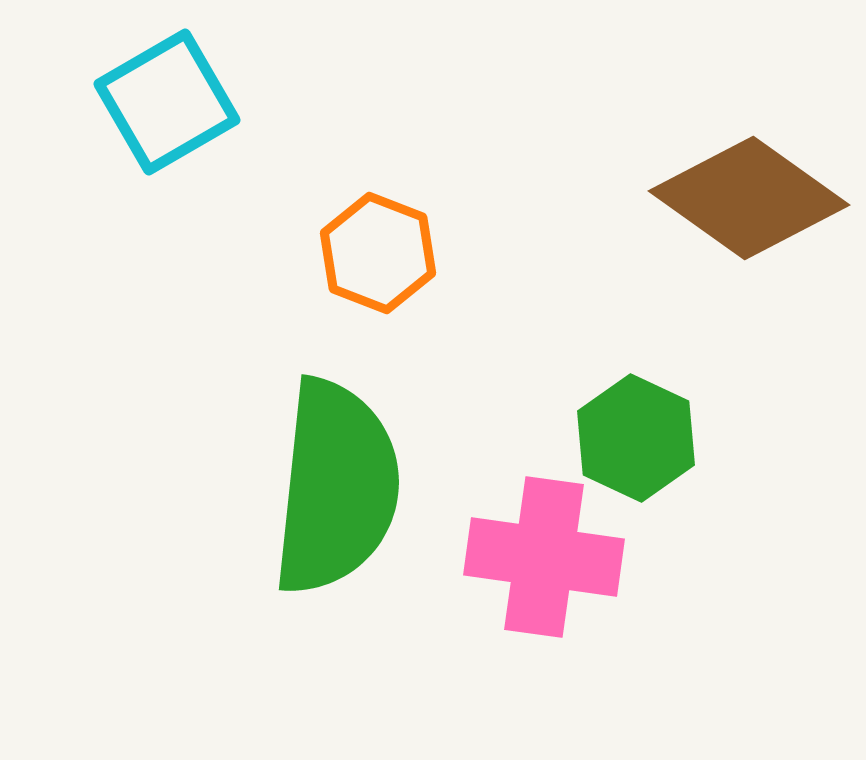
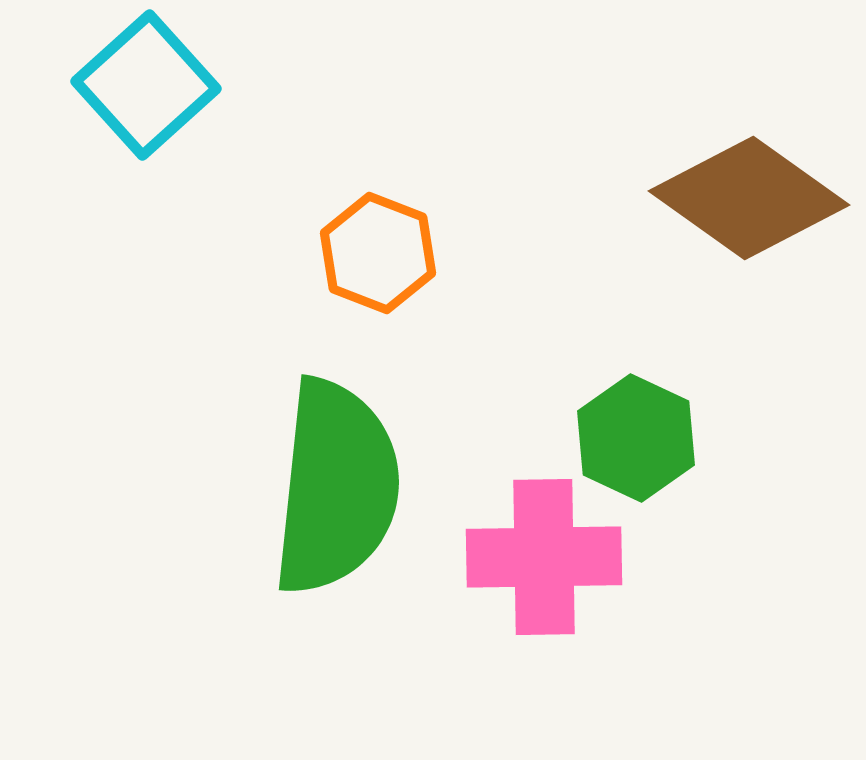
cyan square: moved 21 px left, 17 px up; rotated 12 degrees counterclockwise
pink cross: rotated 9 degrees counterclockwise
